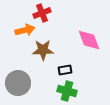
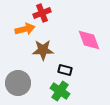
orange arrow: moved 1 px up
black rectangle: rotated 24 degrees clockwise
green cross: moved 7 px left; rotated 18 degrees clockwise
